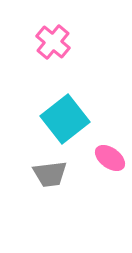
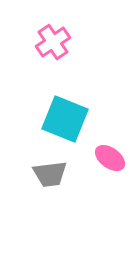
pink cross: rotated 16 degrees clockwise
cyan square: rotated 30 degrees counterclockwise
